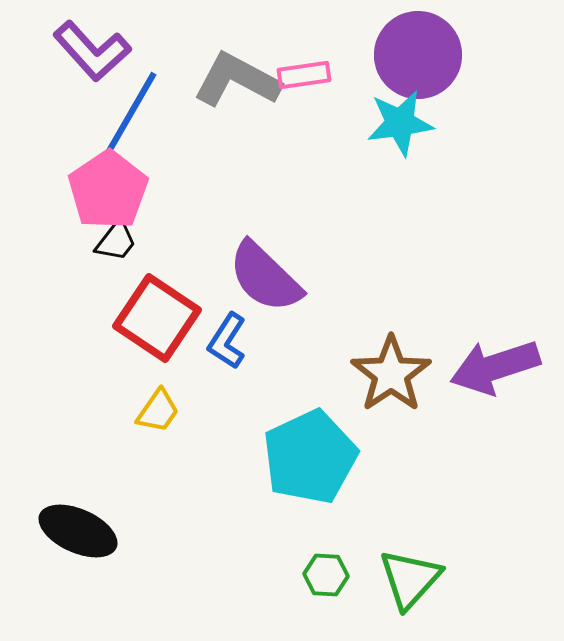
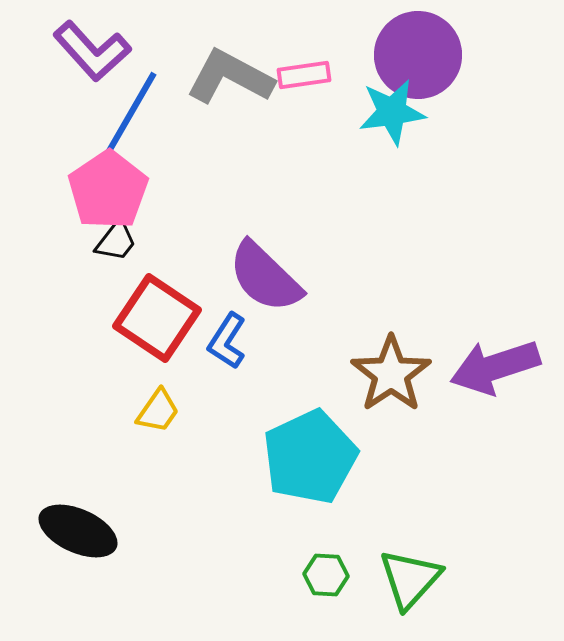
gray L-shape: moved 7 px left, 3 px up
cyan star: moved 8 px left, 11 px up
